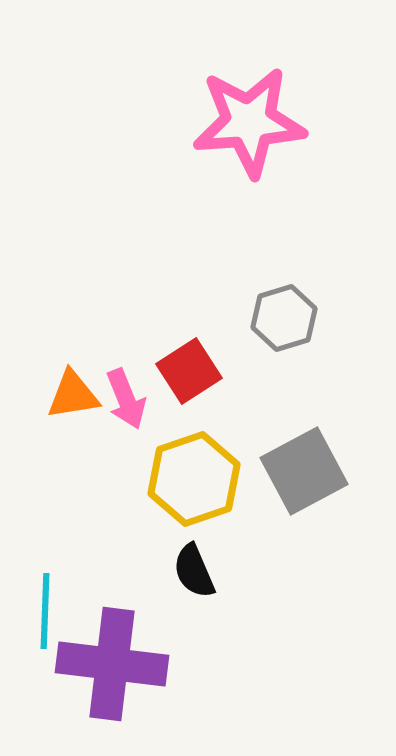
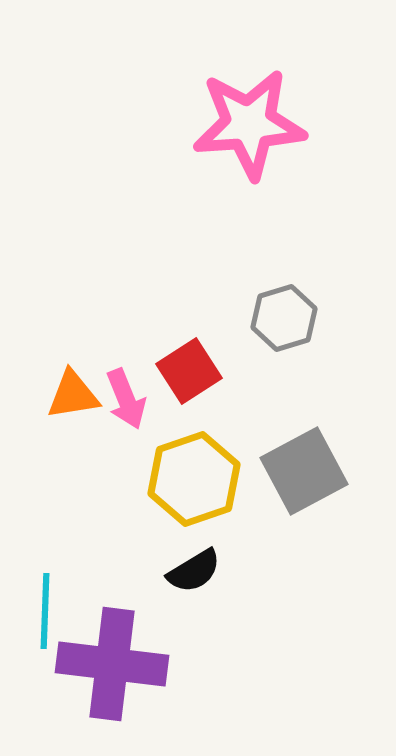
pink star: moved 2 px down
black semicircle: rotated 98 degrees counterclockwise
